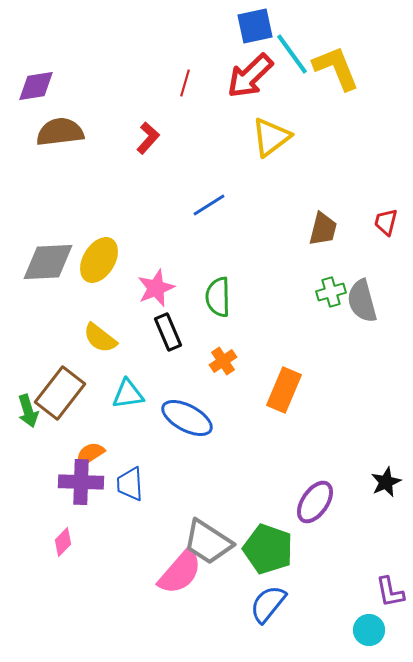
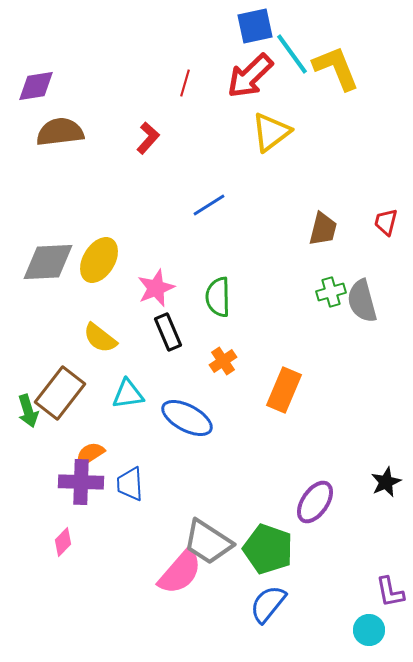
yellow triangle: moved 5 px up
